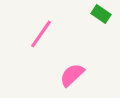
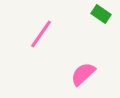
pink semicircle: moved 11 px right, 1 px up
